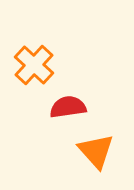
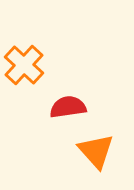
orange cross: moved 10 px left
